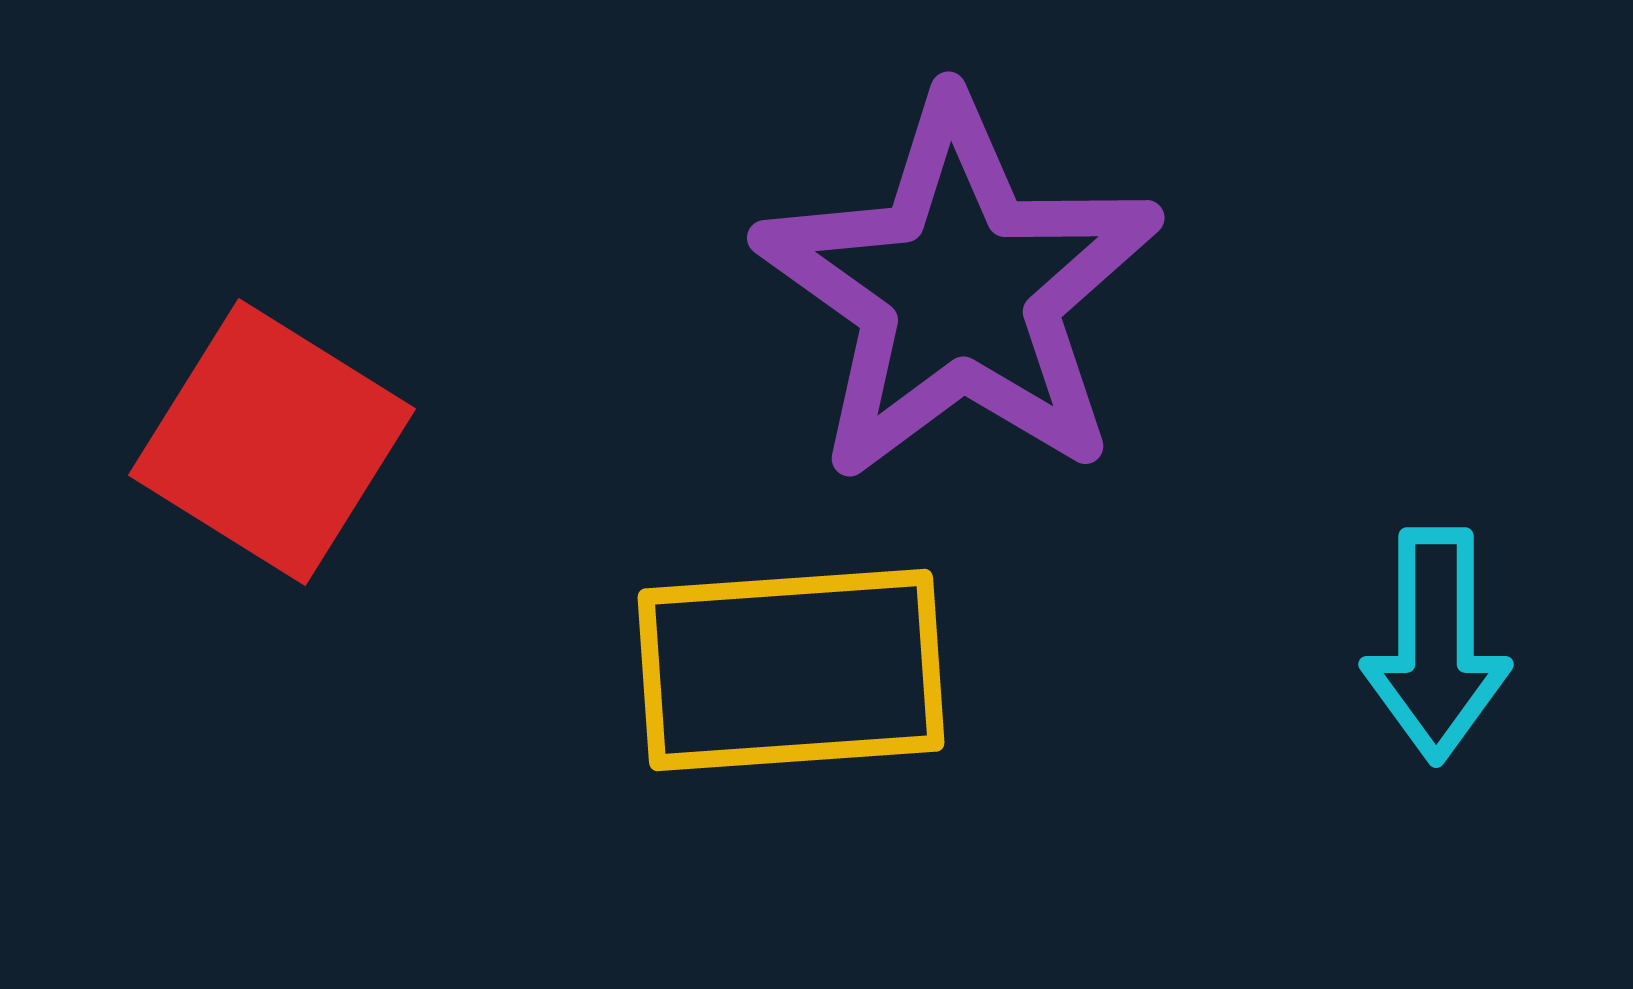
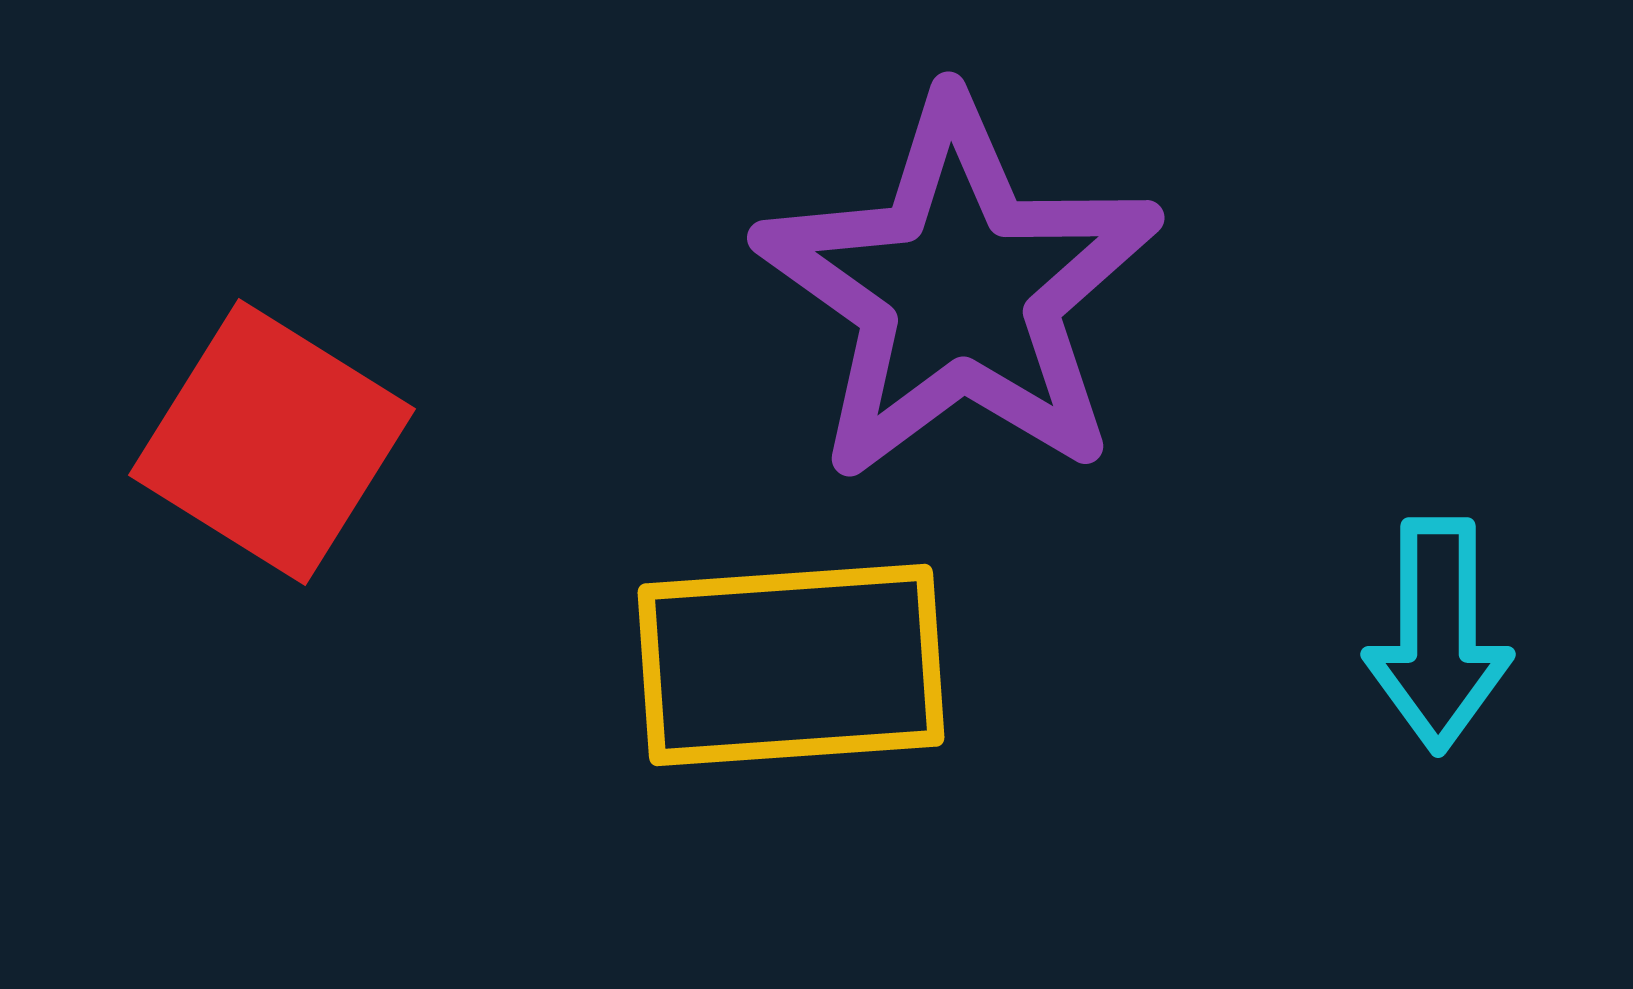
cyan arrow: moved 2 px right, 10 px up
yellow rectangle: moved 5 px up
